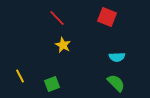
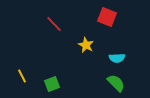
red line: moved 3 px left, 6 px down
yellow star: moved 23 px right
cyan semicircle: moved 1 px down
yellow line: moved 2 px right
